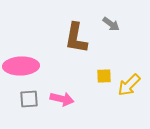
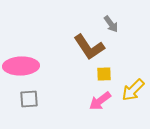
gray arrow: rotated 18 degrees clockwise
brown L-shape: moved 13 px right, 9 px down; rotated 44 degrees counterclockwise
yellow square: moved 2 px up
yellow arrow: moved 4 px right, 5 px down
pink arrow: moved 38 px right, 2 px down; rotated 130 degrees clockwise
